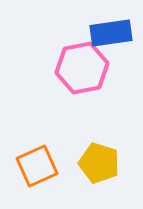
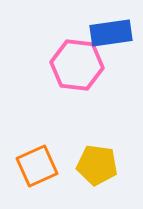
pink hexagon: moved 5 px left, 3 px up; rotated 18 degrees clockwise
yellow pentagon: moved 2 px left, 2 px down; rotated 9 degrees counterclockwise
